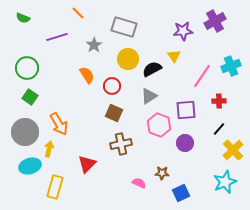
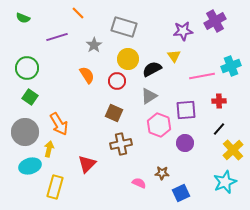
pink line: rotated 45 degrees clockwise
red circle: moved 5 px right, 5 px up
